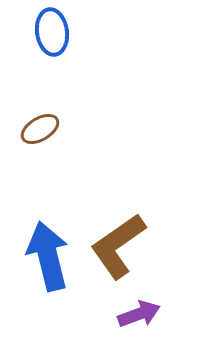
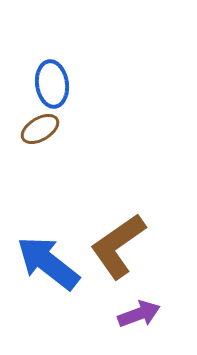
blue ellipse: moved 52 px down
blue arrow: moved 7 px down; rotated 38 degrees counterclockwise
